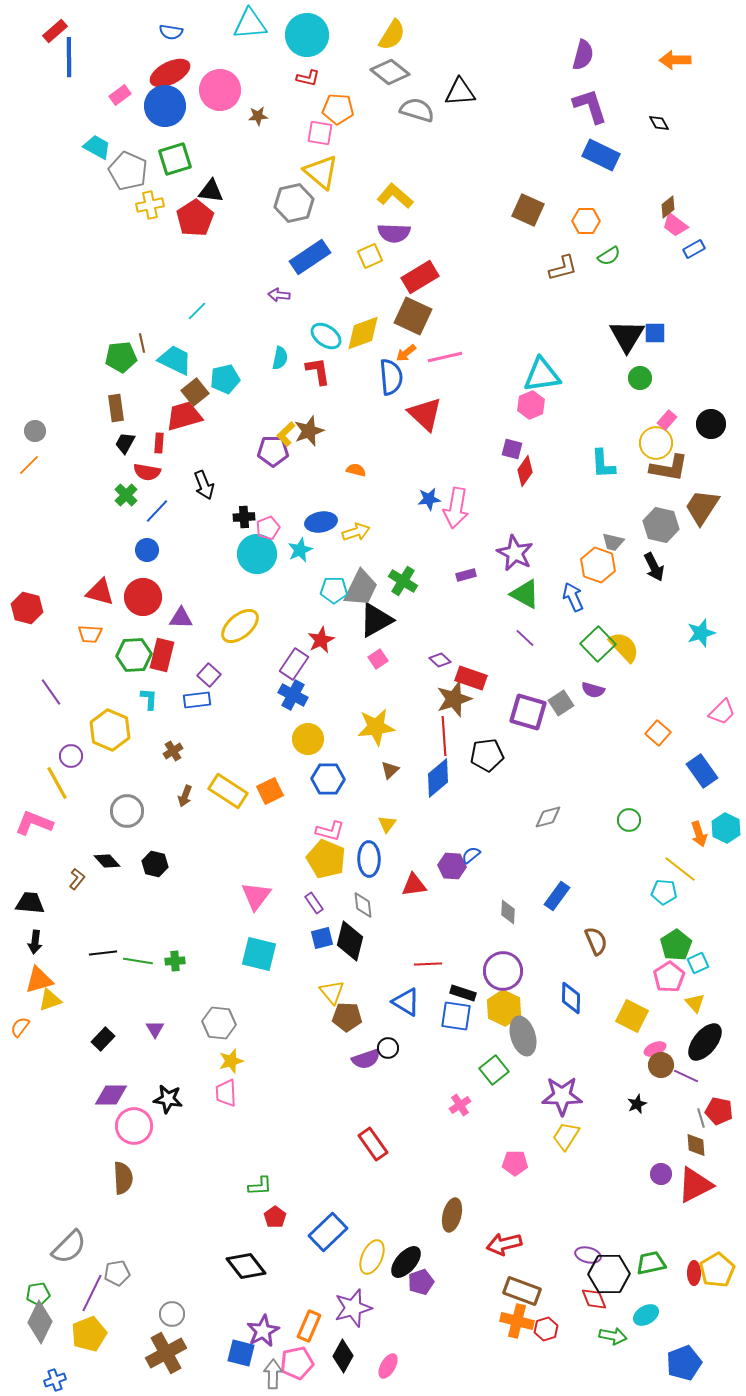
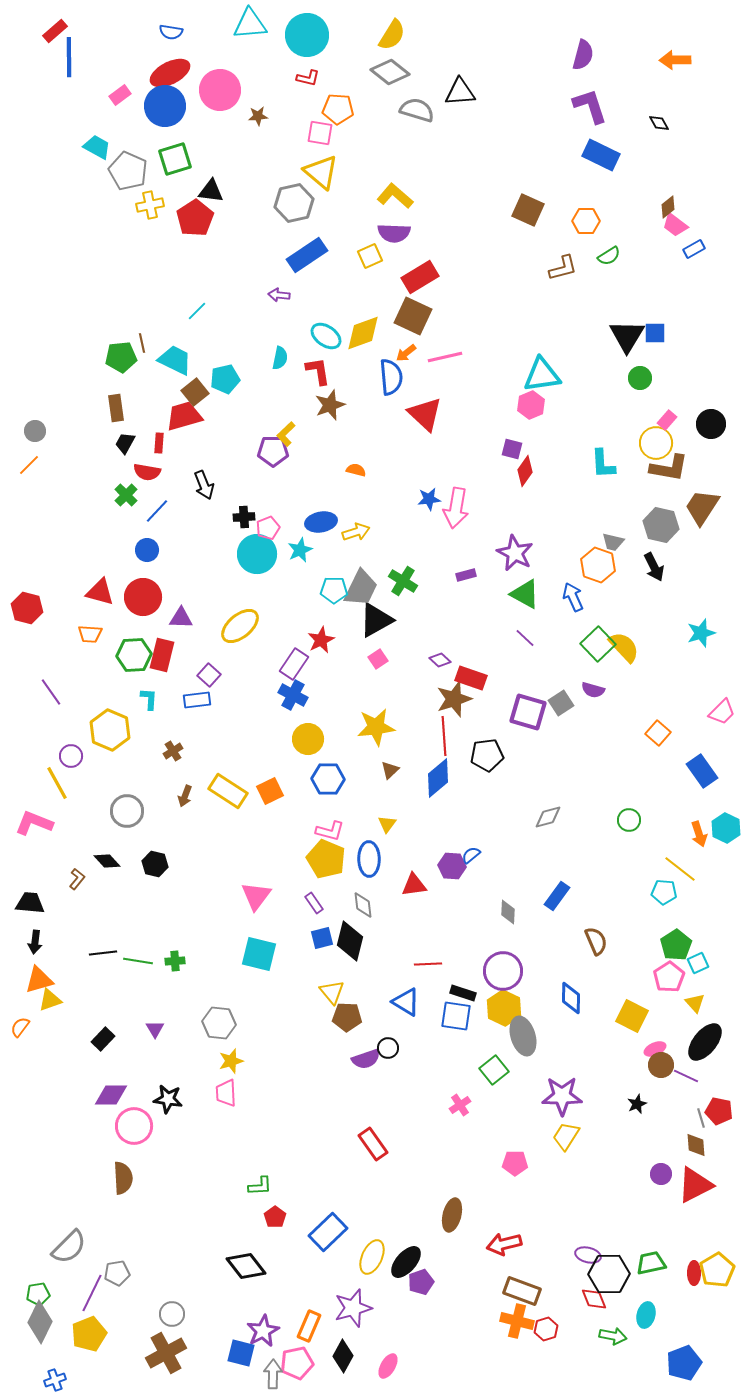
blue rectangle at (310, 257): moved 3 px left, 2 px up
brown star at (309, 431): moved 21 px right, 26 px up
cyan ellipse at (646, 1315): rotated 45 degrees counterclockwise
